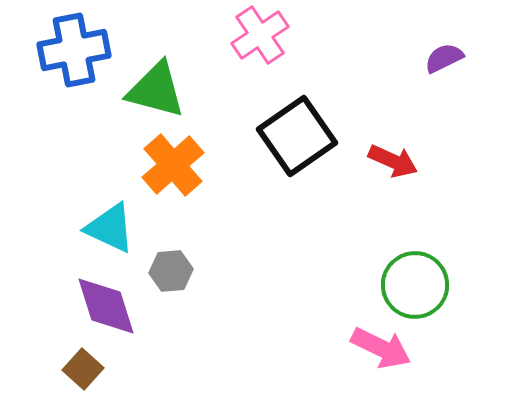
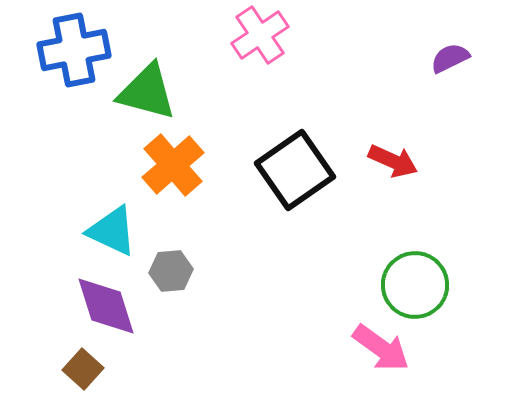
purple semicircle: moved 6 px right
green triangle: moved 9 px left, 2 px down
black square: moved 2 px left, 34 px down
cyan triangle: moved 2 px right, 3 px down
pink arrow: rotated 10 degrees clockwise
